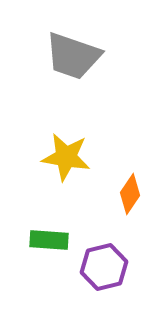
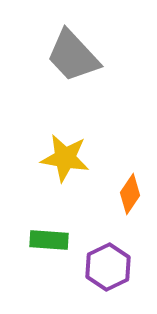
gray trapezoid: rotated 28 degrees clockwise
yellow star: moved 1 px left, 1 px down
purple hexagon: moved 4 px right; rotated 12 degrees counterclockwise
